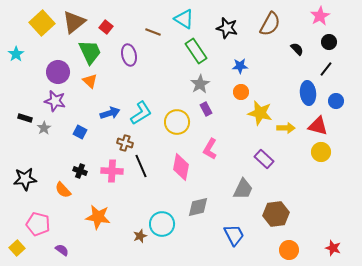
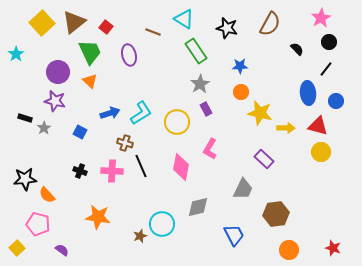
pink star at (320, 16): moved 1 px right, 2 px down
orange semicircle at (63, 190): moved 16 px left, 5 px down
